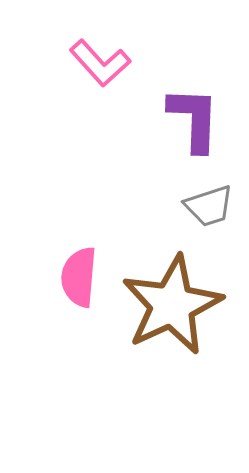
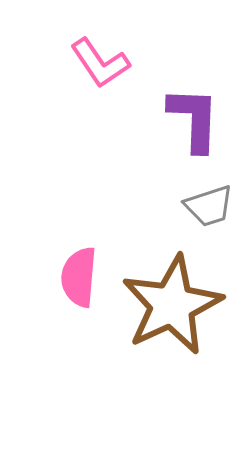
pink L-shape: rotated 8 degrees clockwise
